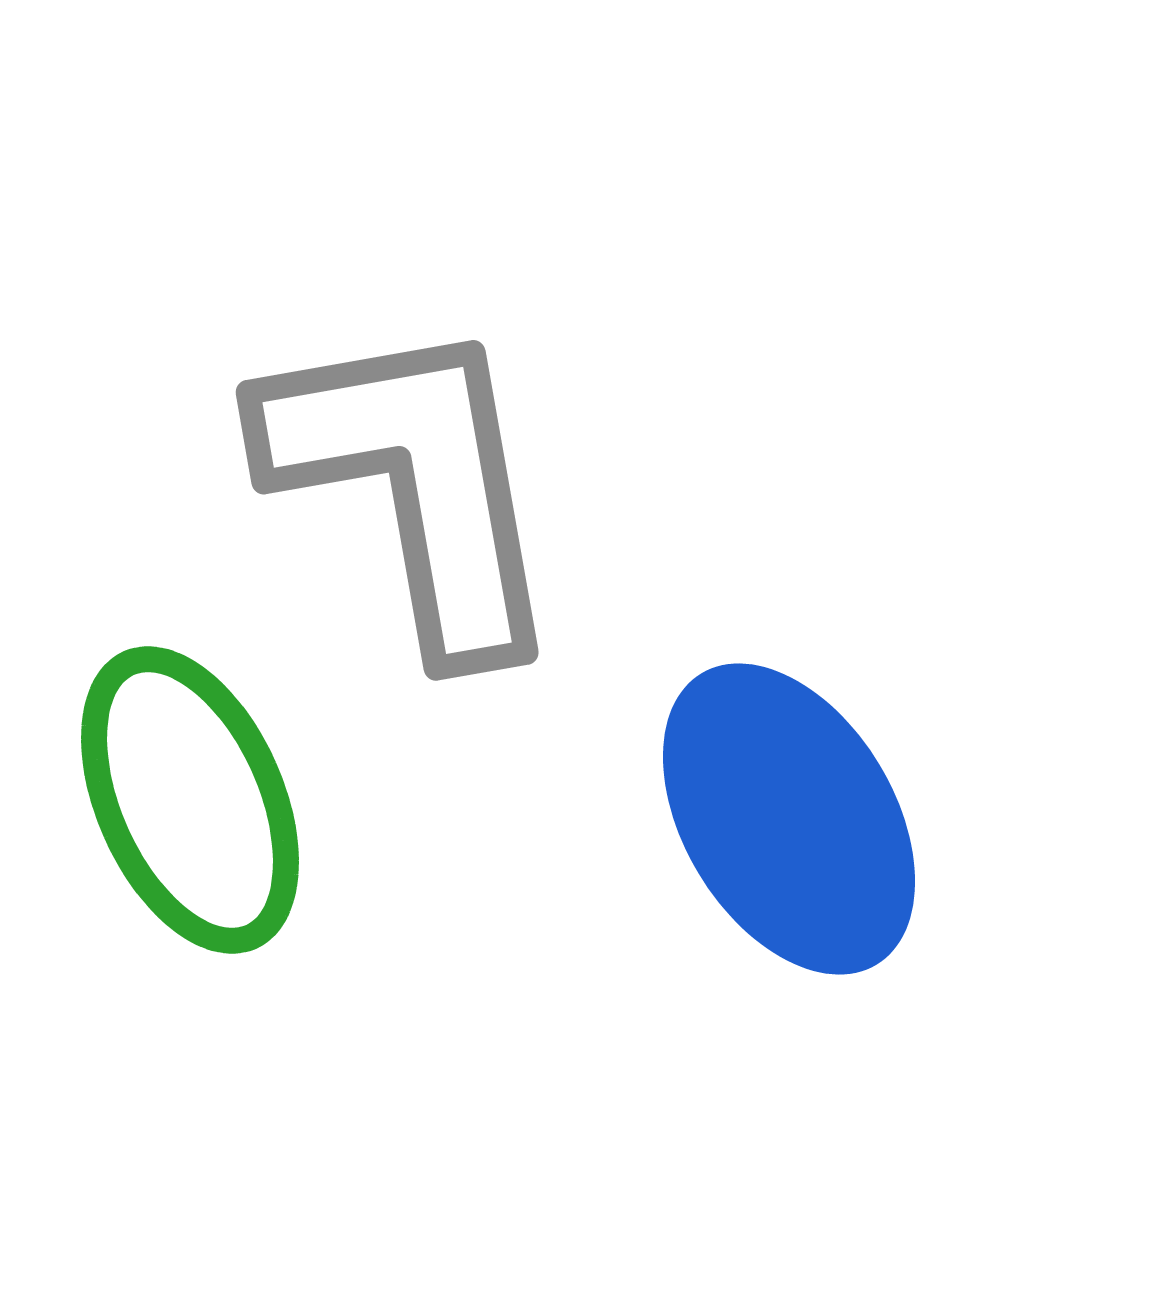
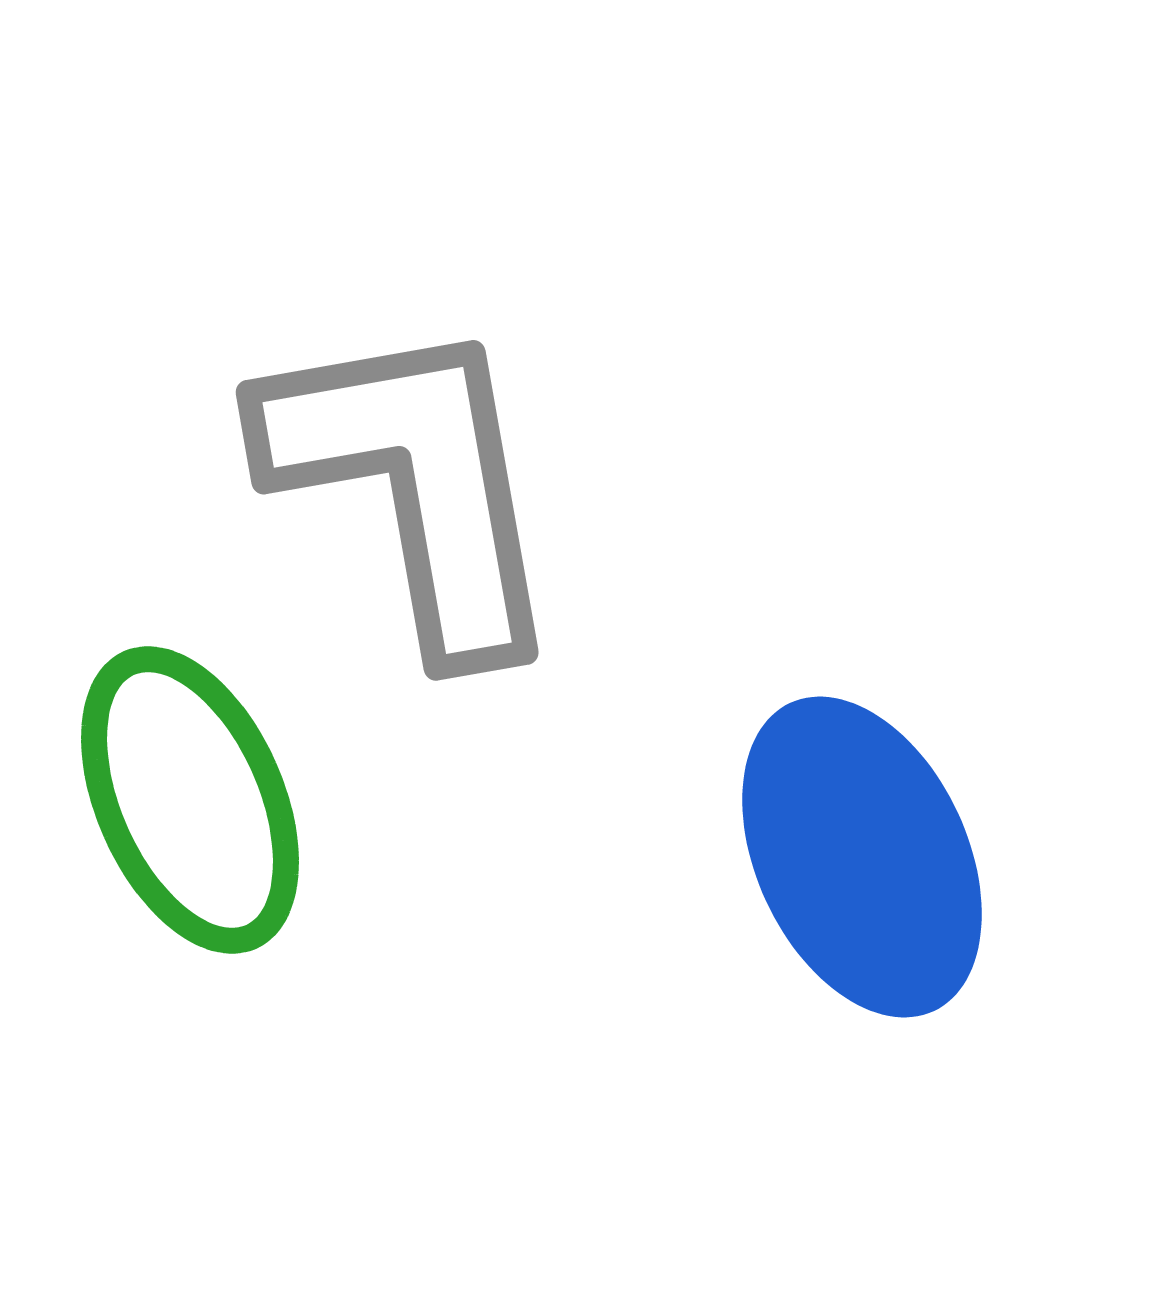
blue ellipse: moved 73 px right, 38 px down; rotated 6 degrees clockwise
